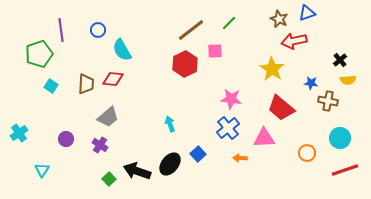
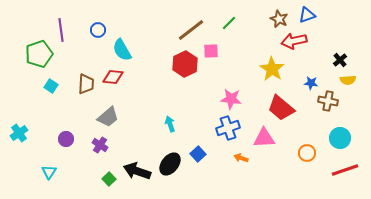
blue triangle: moved 2 px down
pink square: moved 4 px left
red diamond: moved 2 px up
blue cross: rotated 20 degrees clockwise
orange arrow: moved 1 px right; rotated 16 degrees clockwise
cyan triangle: moved 7 px right, 2 px down
